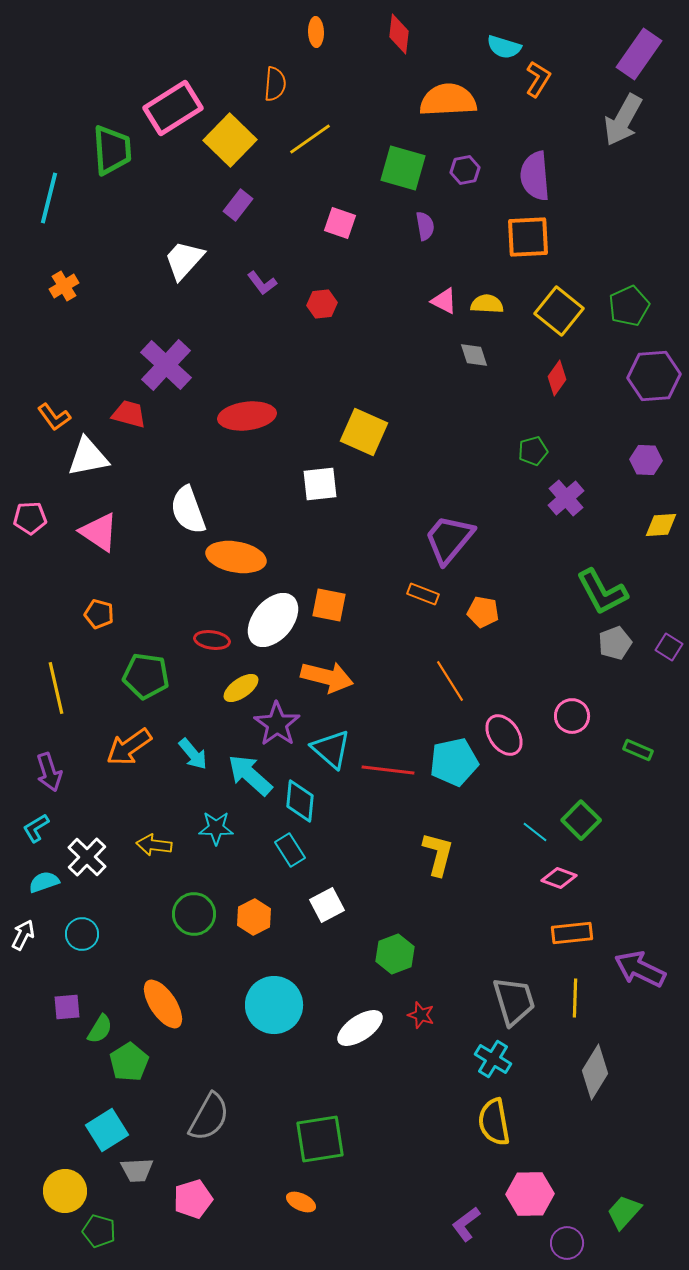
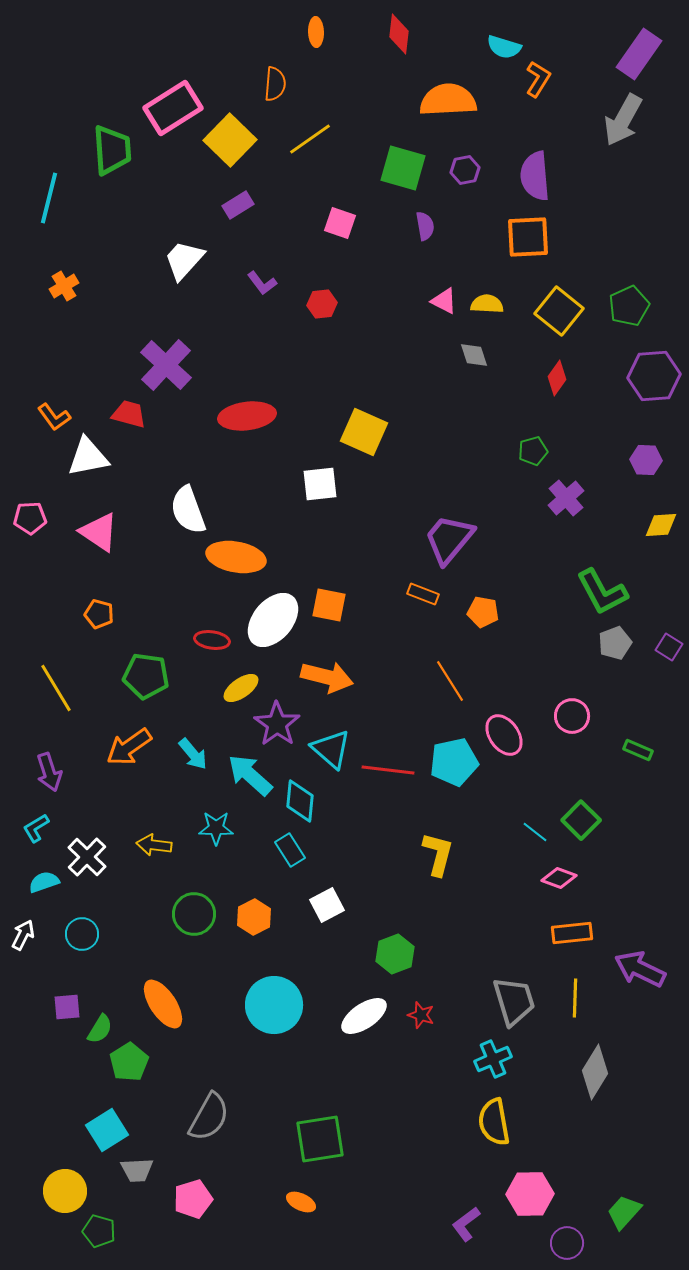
purple rectangle at (238, 205): rotated 20 degrees clockwise
yellow line at (56, 688): rotated 18 degrees counterclockwise
white ellipse at (360, 1028): moved 4 px right, 12 px up
cyan cross at (493, 1059): rotated 36 degrees clockwise
